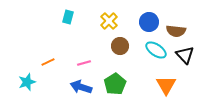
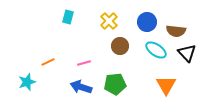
blue circle: moved 2 px left
black triangle: moved 2 px right, 2 px up
green pentagon: rotated 25 degrees clockwise
